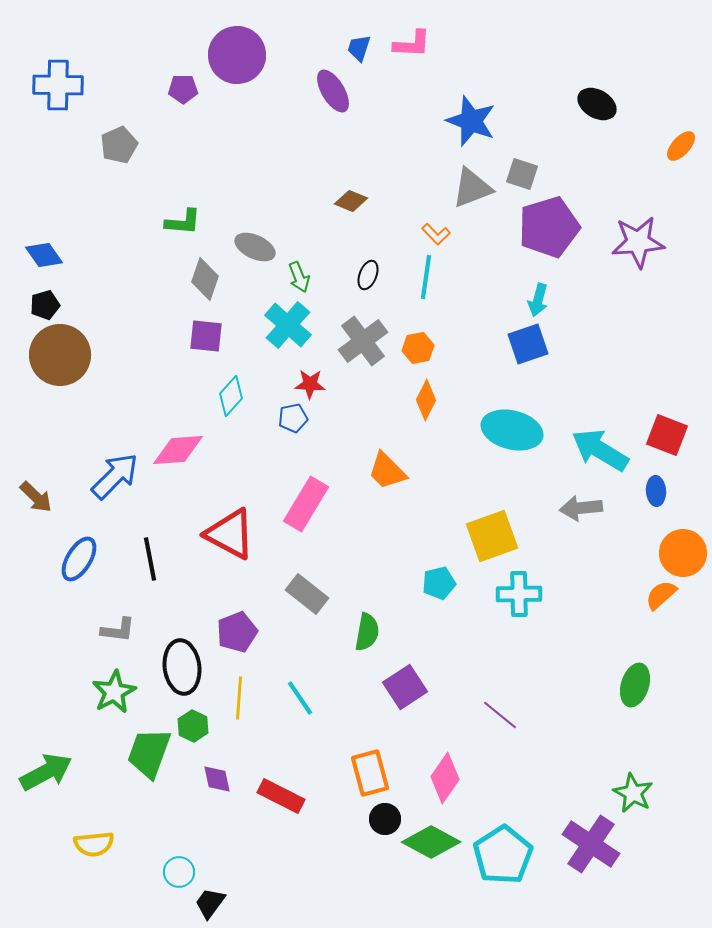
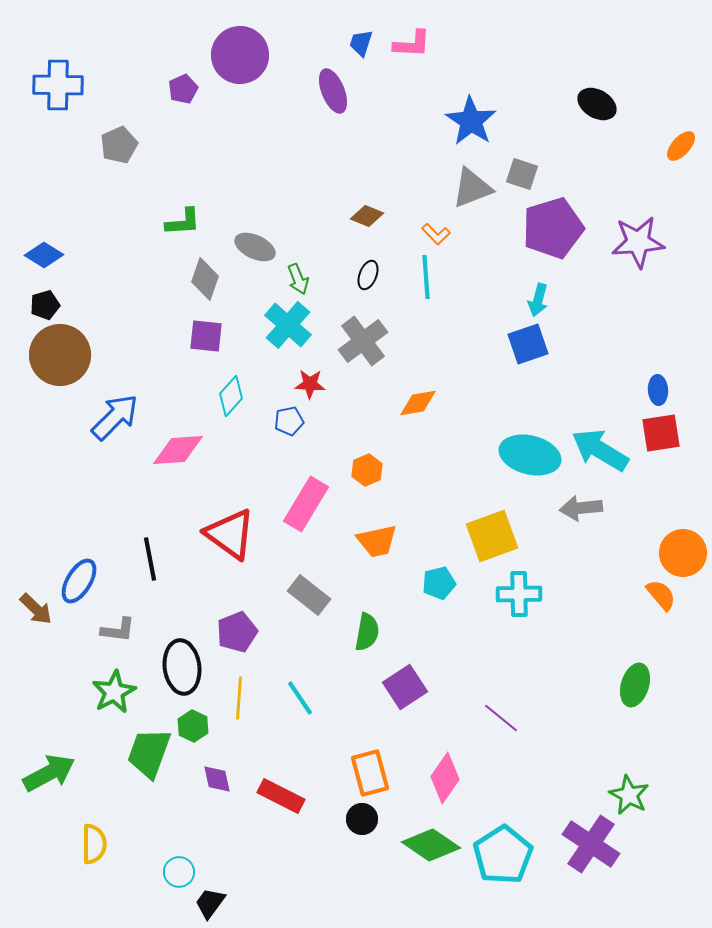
blue trapezoid at (359, 48): moved 2 px right, 5 px up
purple circle at (237, 55): moved 3 px right
purple pentagon at (183, 89): rotated 24 degrees counterclockwise
purple ellipse at (333, 91): rotated 9 degrees clockwise
blue star at (471, 121): rotated 12 degrees clockwise
brown diamond at (351, 201): moved 16 px right, 15 px down
green L-shape at (183, 222): rotated 9 degrees counterclockwise
purple pentagon at (549, 227): moved 4 px right, 1 px down
blue diamond at (44, 255): rotated 24 degrees counterclockwise
green arrow at (299, 277): moved 1 px left, 2 px down
cyan line at (426, 277): rotated 12 degrees counterclockwise
orange hexagon at (418, 348): moved 51 px left, 122 px down; rotated 12 degrees counterclockwise
orange diamond at (426, 400): moved 8 px left, 3 px down; rotated 54 degrees clockwise
blue pentagon at (293, 418): moved 4 px left, 3 px down
cyan ellipse at (512, 430): moved 18 px right, 25 px down
red square at (667, 435): moved 6 px left, 2 px up; rotated 30 degrees counterclockwise
orange trapezoid at (387, 471): moved 10 px left, 70 px down; rotated 57 degrees counterclockwise
blue arrow at (115, 476): moved 59 px up
blue ellipse at (656, 491): moved 2 px right, 101 px up
brown arrow at (36, 497): moved 112 px down
red triangle at (230, 534): rotated 8 degrees clockwise
blue ellipse at (79, 559): moved 22 px down
gray rectangle at (307, 594): moved 2 px right, 1 px down
orange semicircle at (661, 595): rotated 92 degrees clockwise
purple line at (500, 715): moved 1 px right, 3 px down
green arrow at (46, 772): moved 3 px right, 1 px down
green star at (633, 793): moved 4 px left, 2 px down
black circle at (385, 819): moved 23 px left
green diamond at (431, 842): moved 3 px down; rotated 6 degrees clockwise
yellow semicircle at (94, 844): rotated 84 degrees counterclockwise
